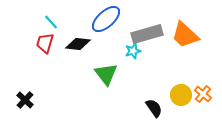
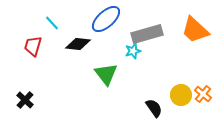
cyan line: moved 1 px right, 1 px down
orange trapezoid: moved 10 px right, 5 px up
red trapezoid: moved 12 px left, 3 px down
